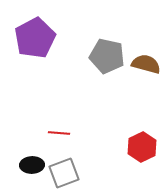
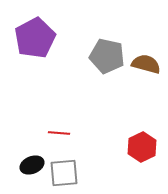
black ellipse: rotated 20 degrees counterclockwise
gray square: rotated 16 degrees clockwise
